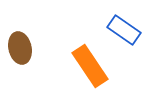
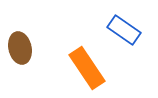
orange rectangle: moved 3 px left, 2 px down
